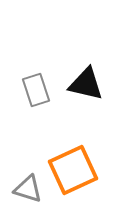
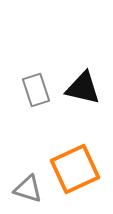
black triangle: moved 3 px left, 4 px down
orange square: moved 2 px right, 1 px up
